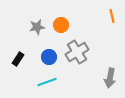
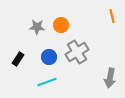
gray star: rotated 14 degrees clockwise
